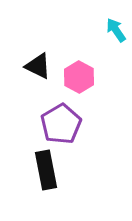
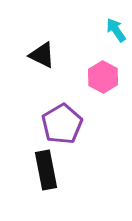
black triangle: moved 4 px right, 11 px up
pink hexagon: moved 24 px right
purple pentagon: moved 1 px right
